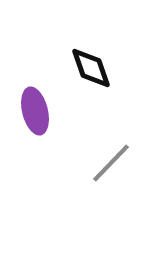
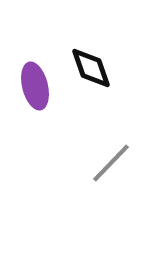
purple ellipse: moved 25 px up
